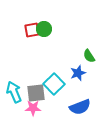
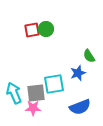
green circle: moved 2 px right
cyan square: rotated 35 degrees clockwise
cyan arrow: moved 1 px down
